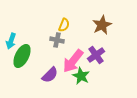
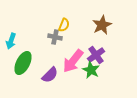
gray cross: moved 2 px left, 3 px up
green ellipse: moved 1 px right, 7 px down
green star: moved 10 px right, 6 px up
